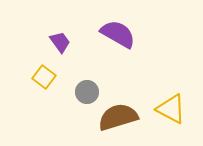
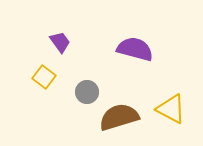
purple semicircle: moved 17 px right, 15 px down; rotated 15 degrees counterclockwise
brown semicircle: moved 1 px right
